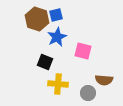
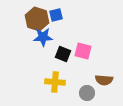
blue star: moved 14 px left; rotated 24 degrees clockwise
black square: moved 18 px right, 8 px up
yellow cross: moved 3 px left, 2 px up
gray circle: moved 1 px left
